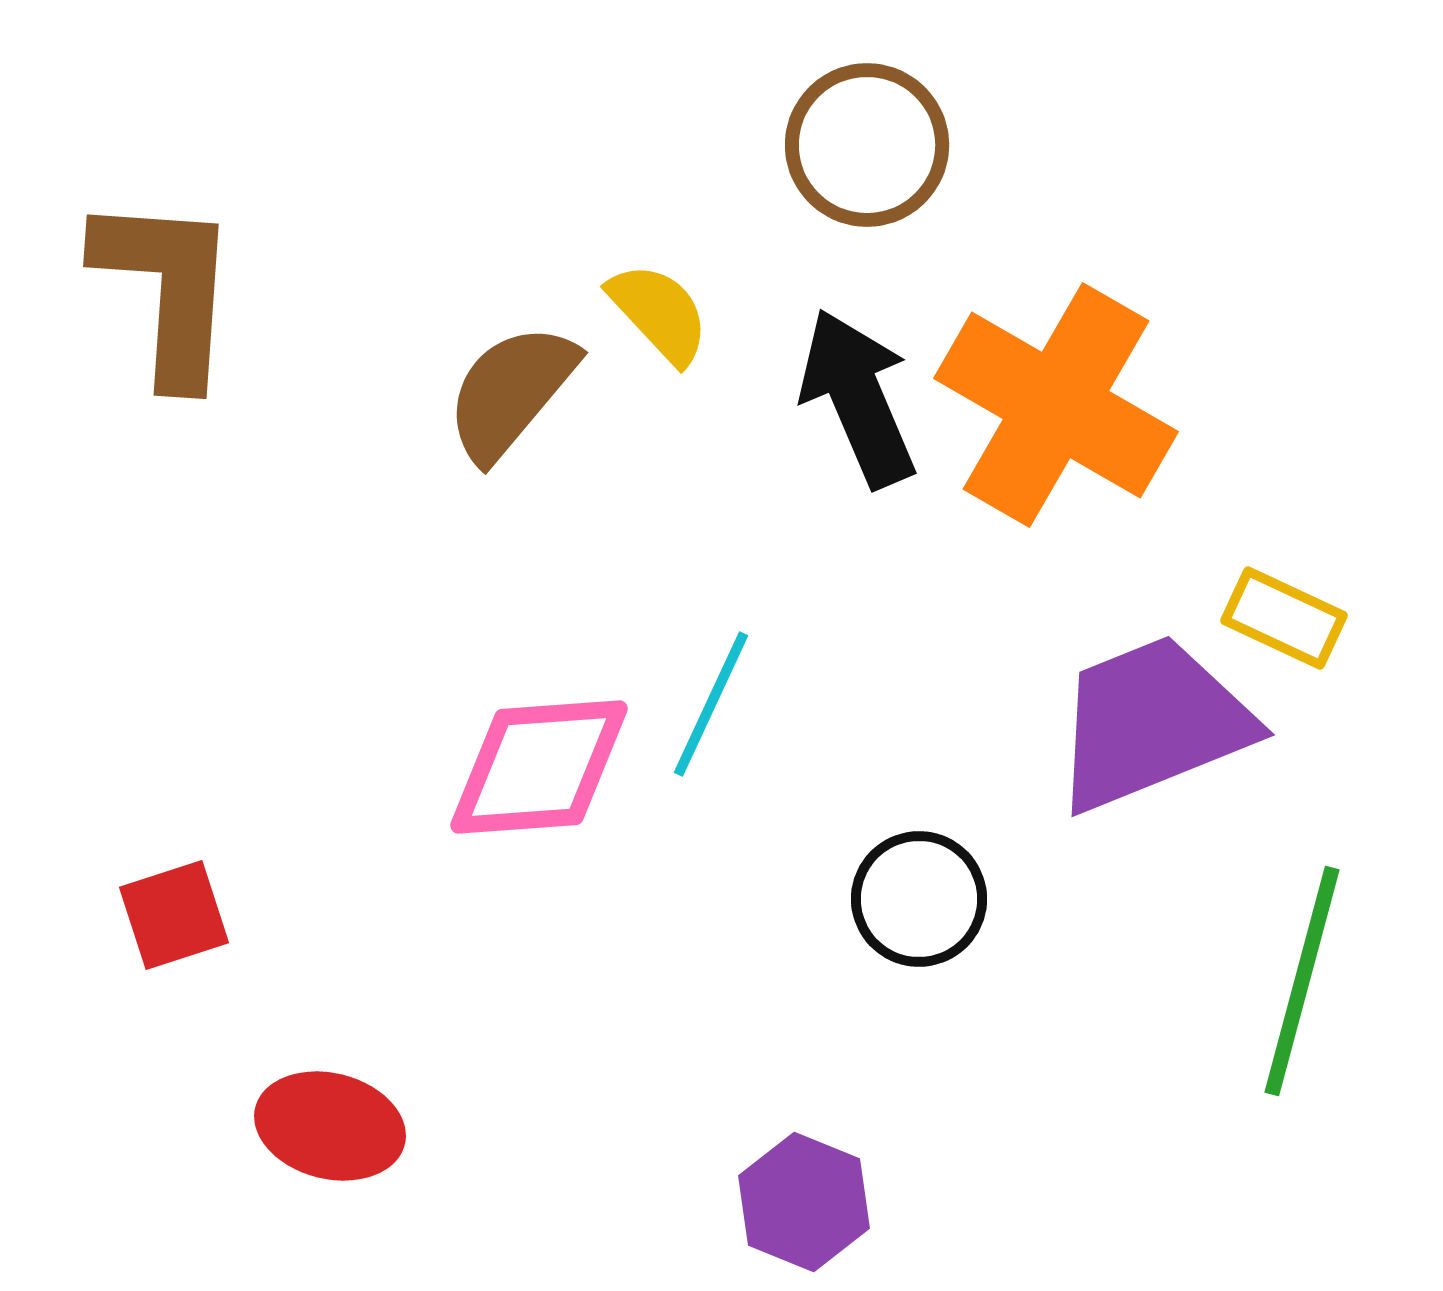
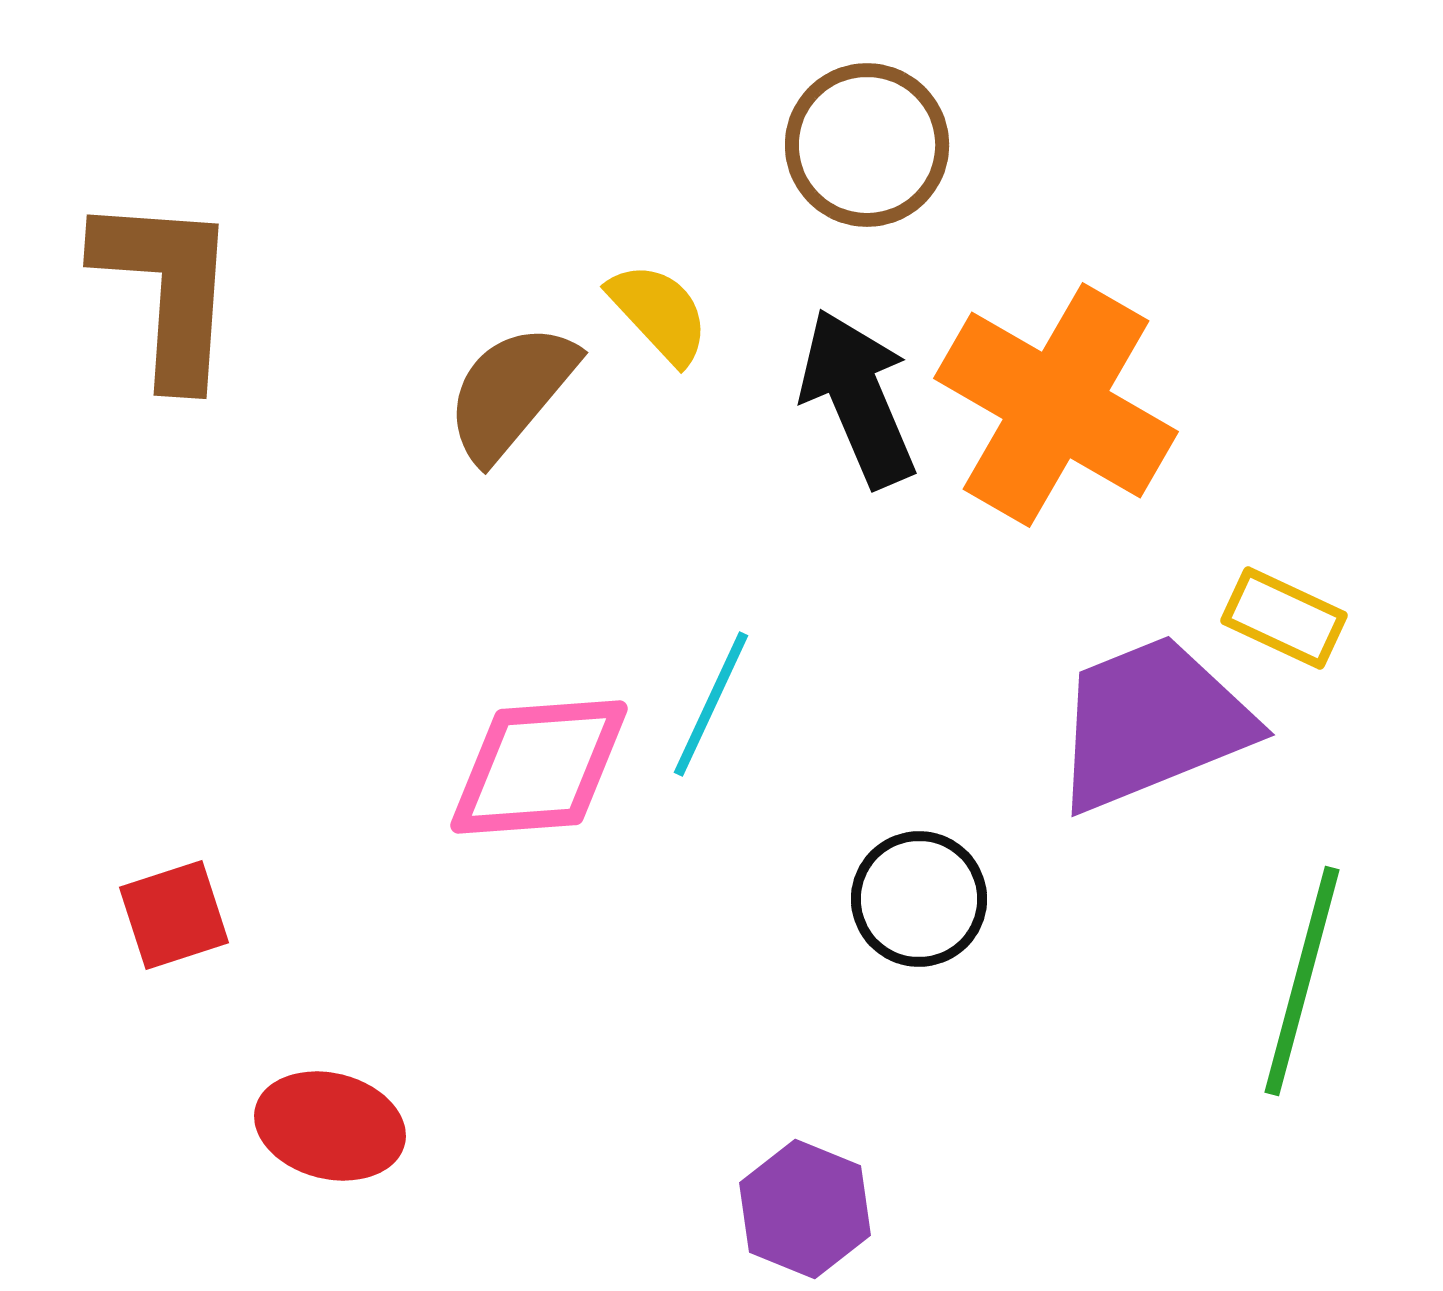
purple hexagon: moved 1 px right, 7 px down
